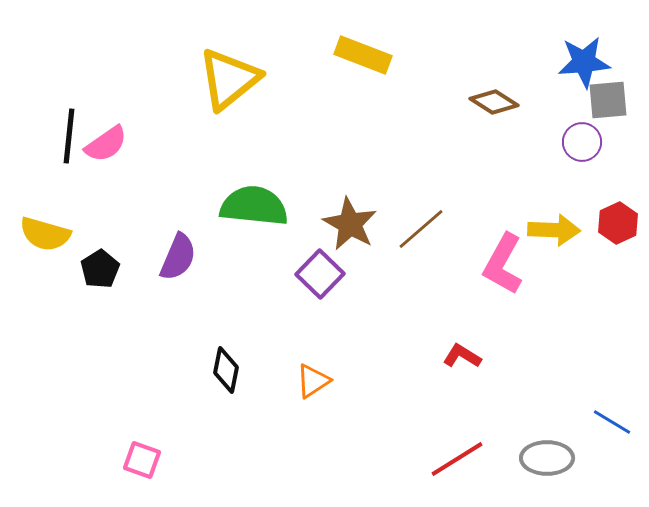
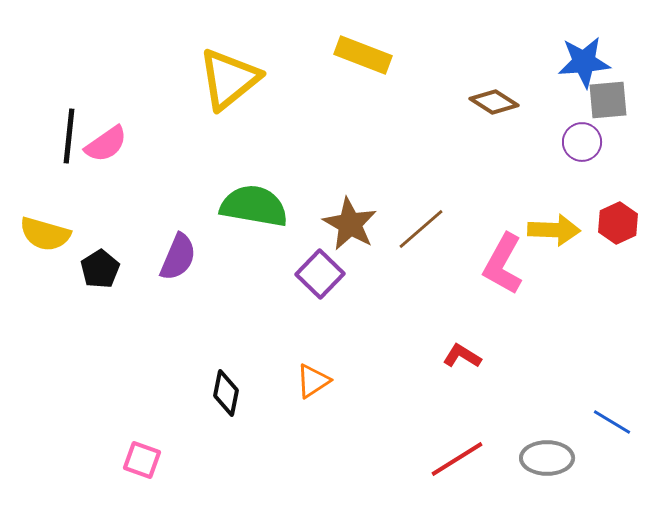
green semicircle: rotated 4 degrees clockwise
black diamond: moved 23 px down
